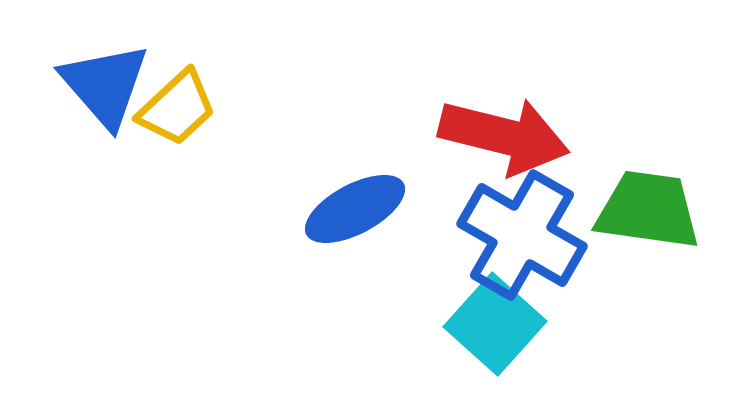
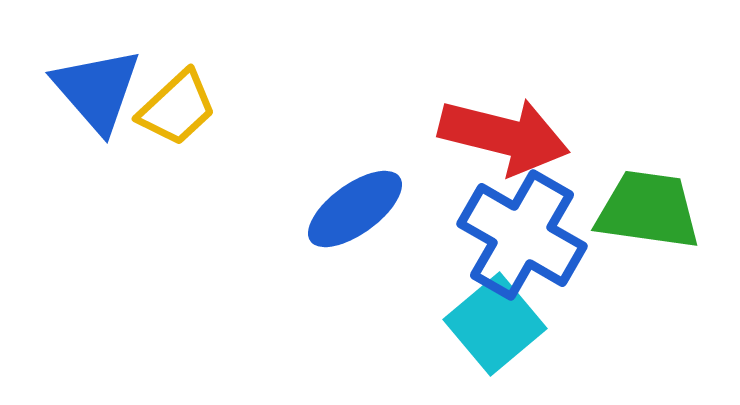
blue triangle: moved 8 px left, 5 px down
blue ellipse: rotated 8 degrees counterclockwise
cyan square: rotated 8 degrees clockwise
